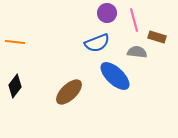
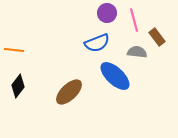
brown rectangle: rotated 36 degrees clockwise
orange line: moved 1 px left, 8 px down
black diamond: moved 3 px right
